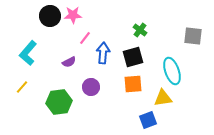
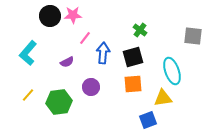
purple semicircle: moved 2 px left
yellow line: moved 6 px right, 8 px down
